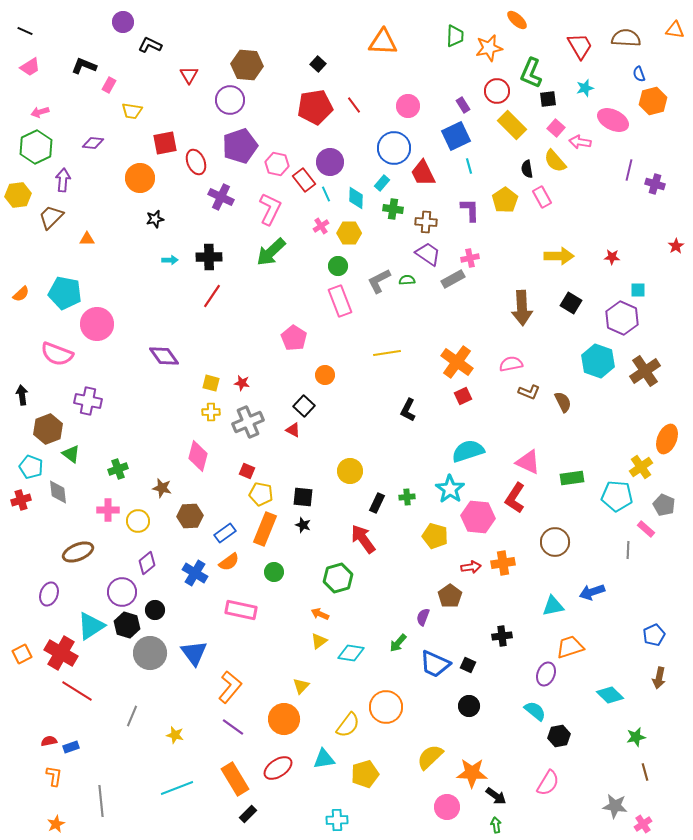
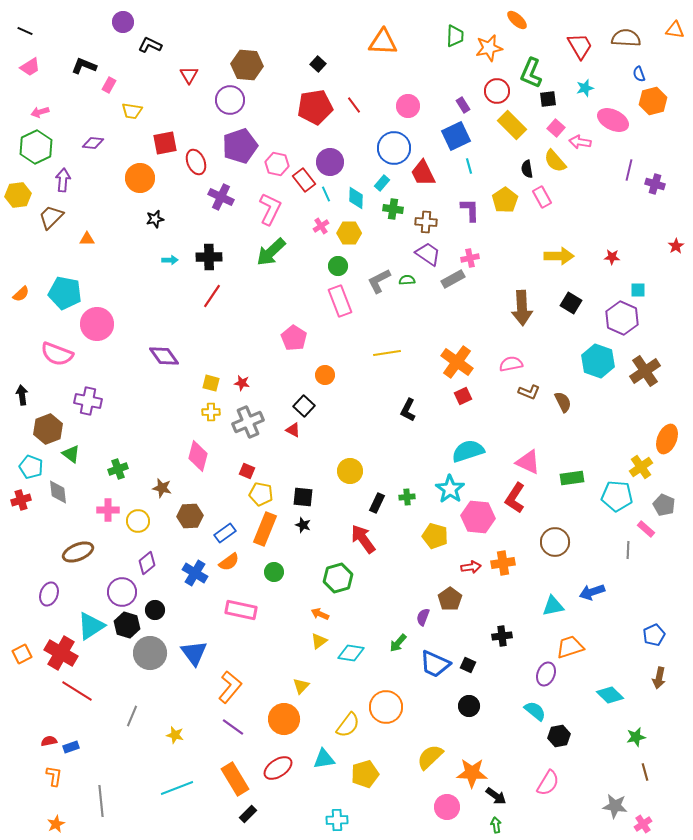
brown pentagon at (450, 596): moved 3 px down
